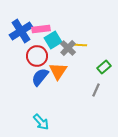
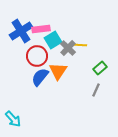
green rectangle: moved 4 px left, 1 px down
cyan arrow: moved 28 px left, 3 px up
